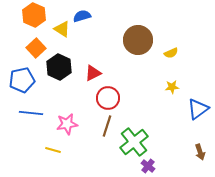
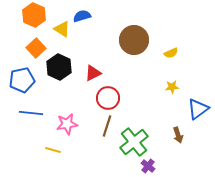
brown circle: moved 4 px left
brown arrow: moved 22 px left, 17 px up
